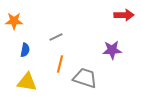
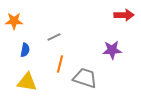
gray line: moved 2 px left
